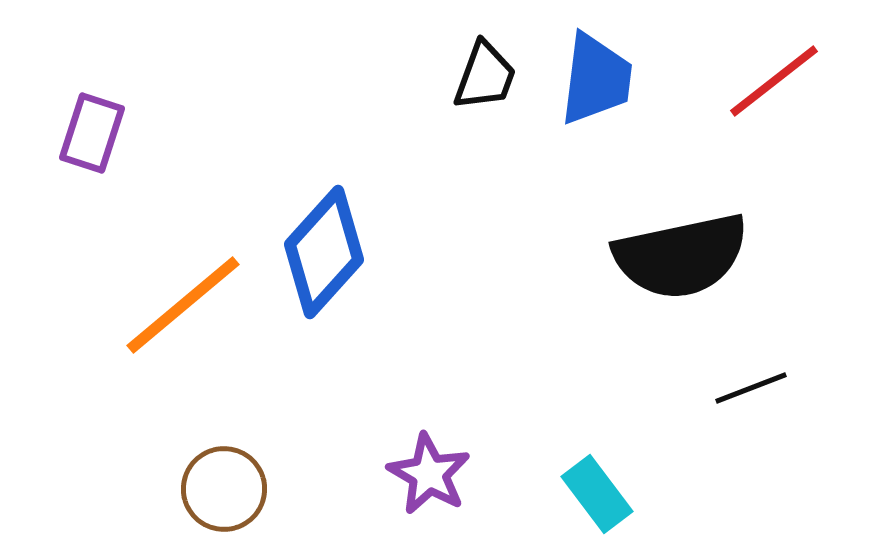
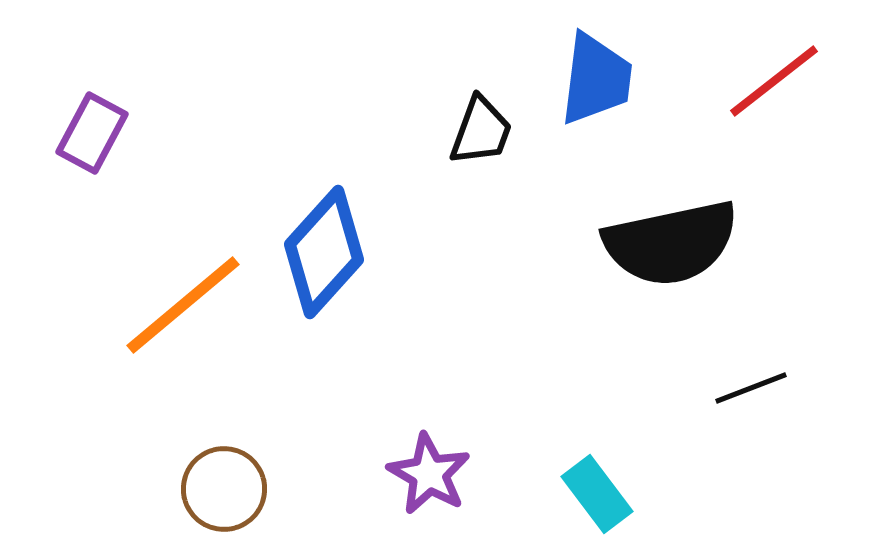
black trapezoid: moved 4 px left, 55 px down
purple rectangle: rotated 10 degrees clockwise
black semicircle: moved 10 px left, 13 px up
